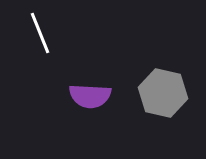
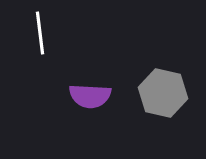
white line: rotated 15 degrees clockwise
